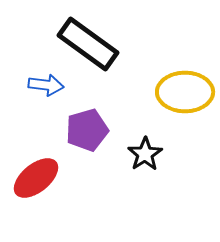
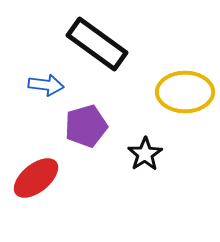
black rectangle: moved 9 px right
purple pentagon: moved 1 px left, 4 px up
